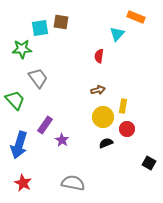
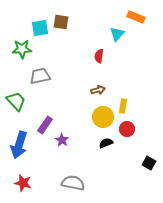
gray trapezoid: moved 2 px right, 2 px up; rotated 65 degrees counterclockwise
green trapezoid: moved 1 px right, 1 px down
red star: rotated 12 degrees counterclockwise
